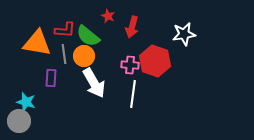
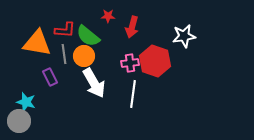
red star: rotated 24 degrees counterclockwise
white star: moved 2 px down
pink cross: moved 2 px up; rotated 12 degrees counterclockwise
purple rectangle: moved 1 px left, 1 px up; rotated 30 degrees counterclockwise
